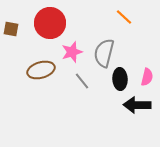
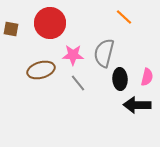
pink star: moved 1 px right, 3 px down; rotated 20 degrees clockwise
gray line: moved 4 px left, 2 px down
